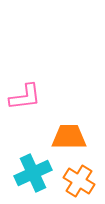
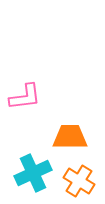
orange trapezoid: moved 1 px right
